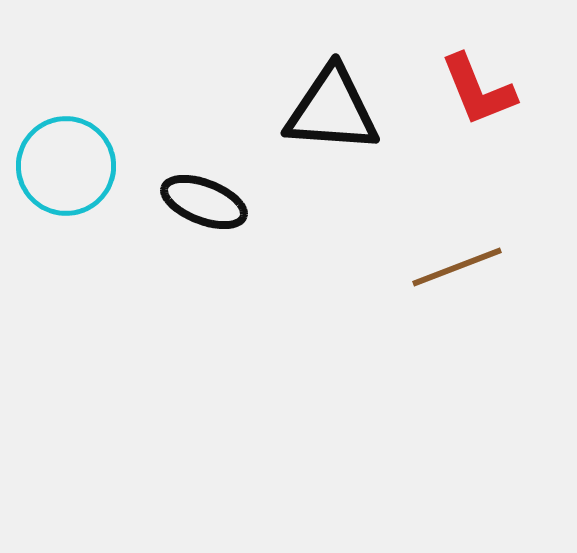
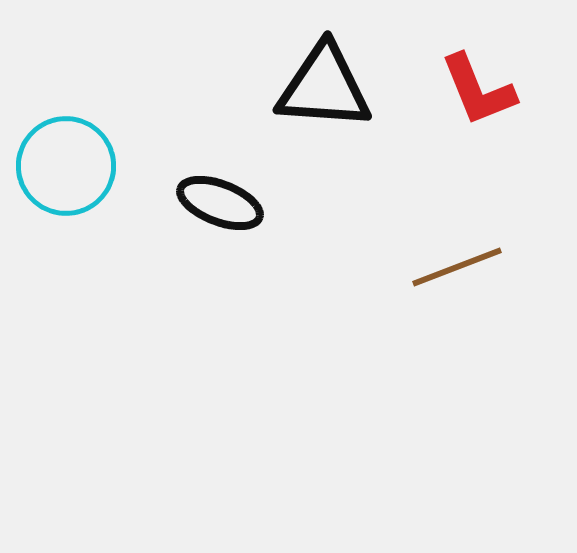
black triangle: moved 8 px left, 23 px up
black ellipse: moved 16 px right, 1 px down
